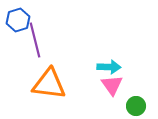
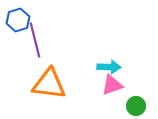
pink triangle: rotated 45 degrees clockwise
